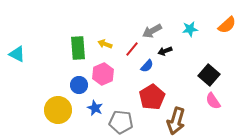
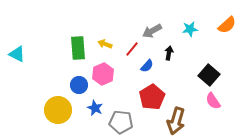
black arrow: moved 4 px right, 2 px down; rotated 120 degrees clockwise
